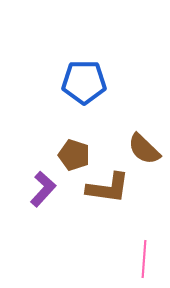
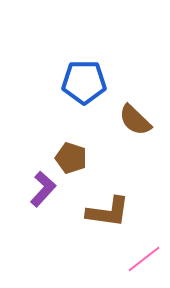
brown semicircle: moved 9 px left, 29 px up
brown pentagon: moved 3 px left, 3 px down
brown L-shape: moved 24 px down
pink line: rotated 48 degrees clockwise
